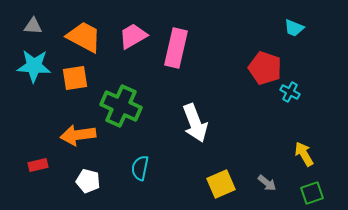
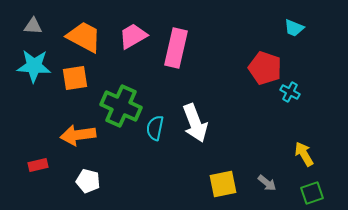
cyan semicircle: moved 15 px right, 40 px up
yellow square: moved 2 px right; rotated 12 degrees clockwise
